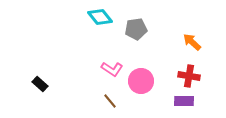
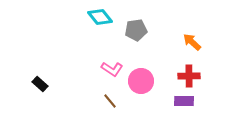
gray pentagon: moved 1 px down
red cross: rotated 10 degrees counterclockwise
